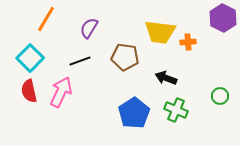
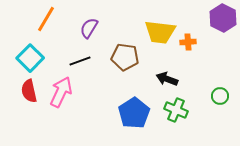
black arrow: moved 1 px right, 1 px down
